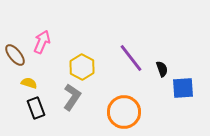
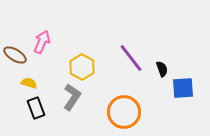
brown ellipse: rotated 20 degrees counterclockwise
